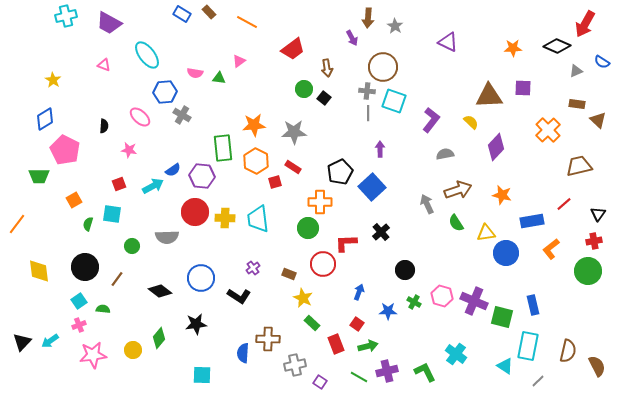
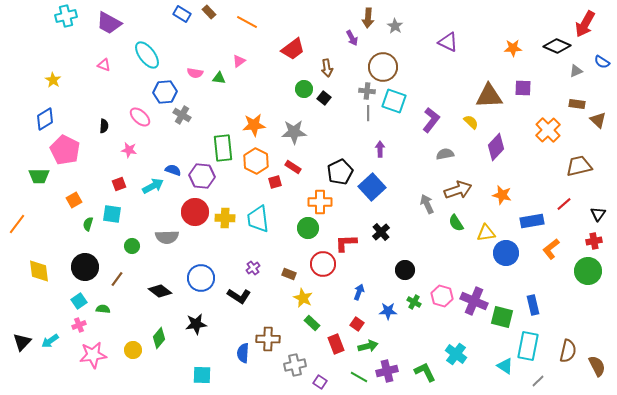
blue semicircle at (173, 170): rotated 126 degrees counterclockwise
